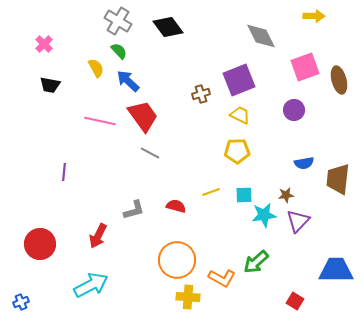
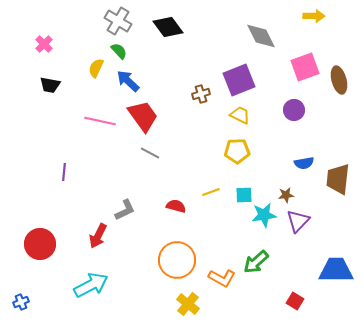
yellow semicircle: rotated 126 degrees counterclockwise
gray L-shape: moved 9 px left; rotated 10 degrees counterclockwise
yellow cross: moved 7 px down; rotated 35 degrees clockwise
